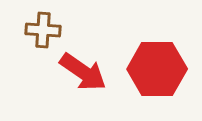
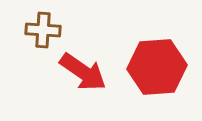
red hexagon: moved 2 px up; rotated 4 degrees counterclockwise
